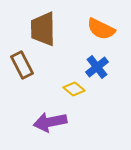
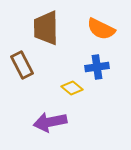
brown trapezoid: moved 3 px right, 1 px up
blue cross: rotated 30 degrees clockwise
yellow diamond: moved 2 px left, 1 px up
